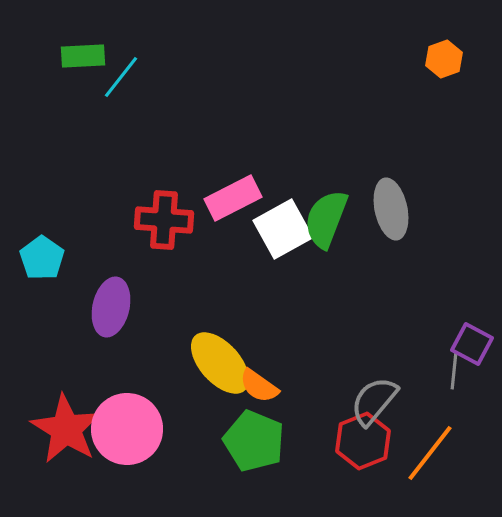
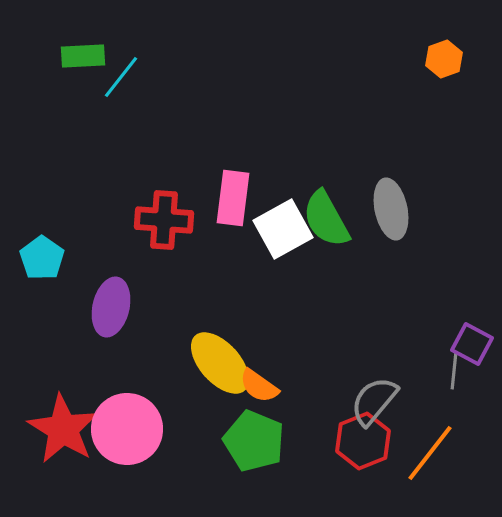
pink rectangle: rotated 56 degrees counterclockwise
green semicircle: rotated 50 degrees counterclockwise
red star: moved 3 px left
